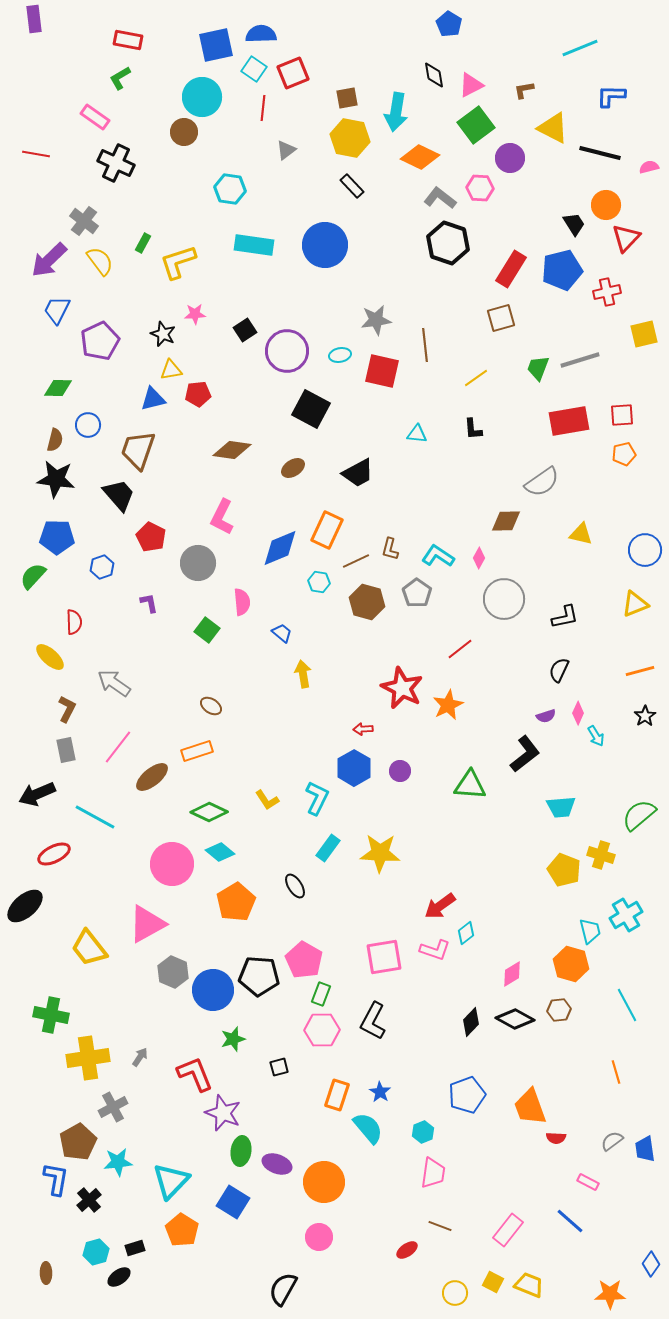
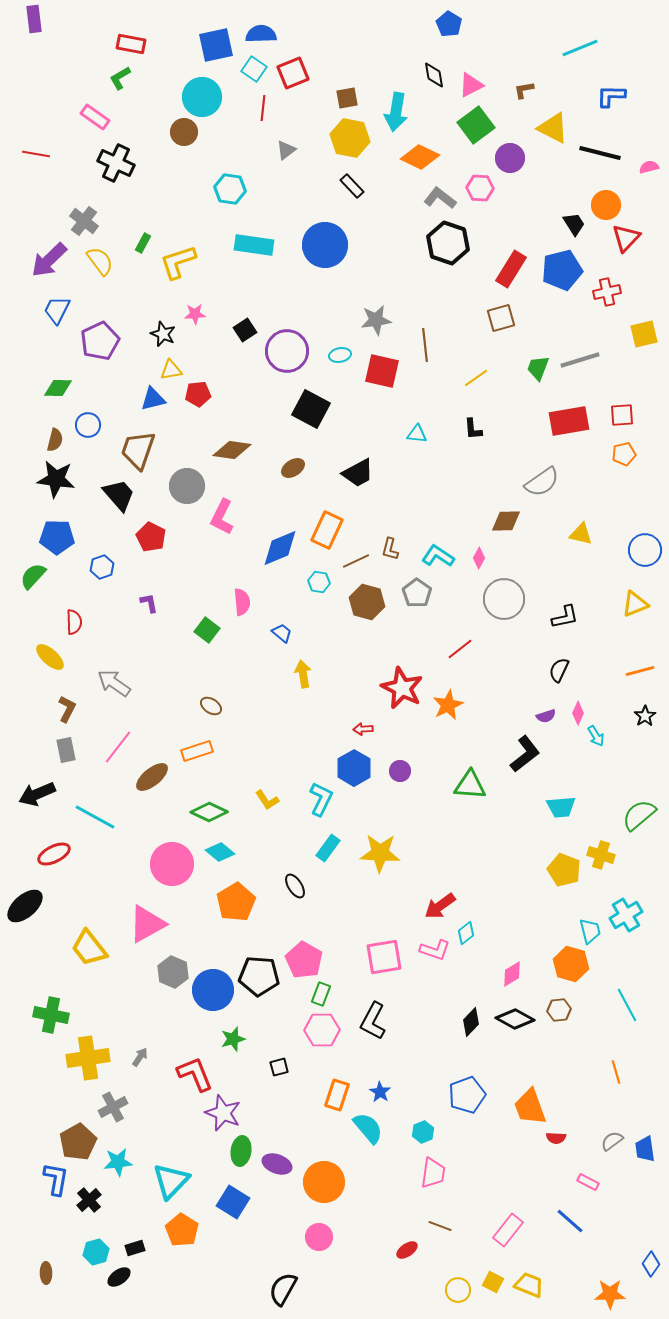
red rectangle at (128, 40): moved 3 px right, 4 px down
gray circle at (198, 563): moved 11 px left, 77 px up
cyan L-shape at (317, 798): moved 4 px right, 1 px down
yellow circle at (455, 1293): moved 3 px right, 3 px up
